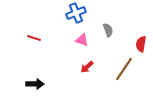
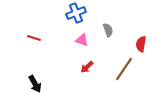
black arrow: rotated 60 degrees clockwise
